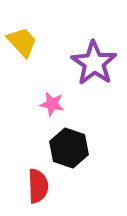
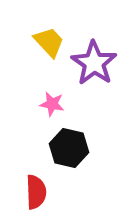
yellow trapezoid: moved 27 px right
black hexagon: rotated 6 degrees counterclockwise
red semicircle: moved 2 px left, 6 px down
